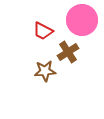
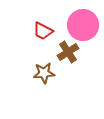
pink circle: moved 1 px right, 5 px down
brown star: moved 1 px left, 2 px down
